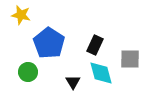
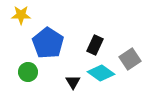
yellow star: rotated 12 degrees counterclockwise
blue pentagon: moved 1 px left
gray square: rotated 35 degrees counterclockwise
cyan diamond: rotated 40 degrees counterclockwise
